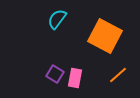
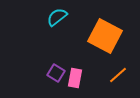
cyan semicircle: moved 2 px up; rotated 15 degrees clockwise
purple square: moved 1 px right, 1 px up
